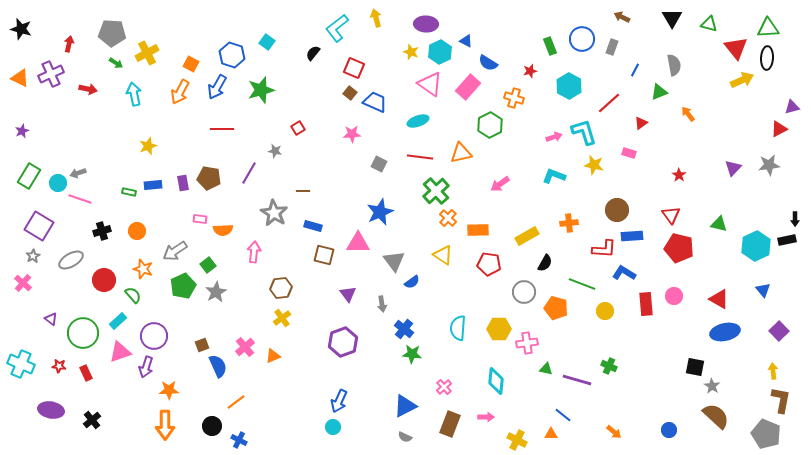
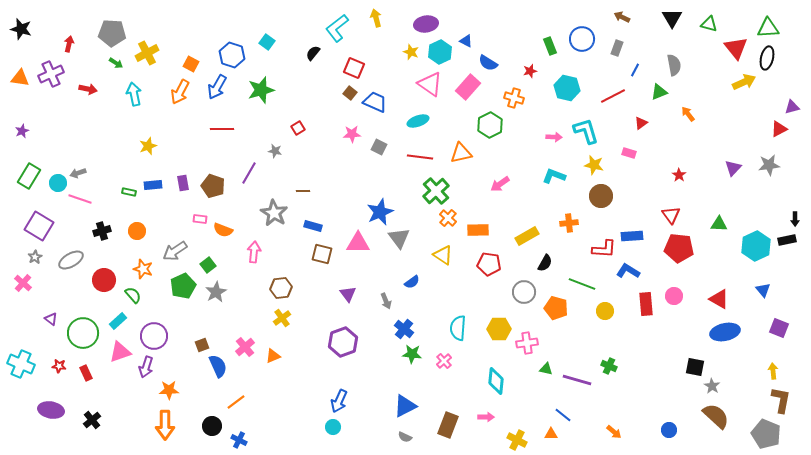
purple ellipse at (426, 24): rotated 10 degrees counterclockwise
gray rectangle at (612, 47): moved 5 px right, 1 px down
black ellipse at (767, 58): rotated 10 degrees clockwise
orange triangle at (20, 78): rotated 18 degrees counterclockwise
yellow arrow at (742, 80): moved 2 px right, 2 px down
cyan hexagon at (569, 86): moved 2 px left, 2 px down; rotated 15 degrees counterclockwise
red line at (609, 103): moved 4 px right, 7 px up; rotated 15 degrees clockwise
cyan L-shape at (584, 132): moved 2 px right, 1 px up
pink arrow at (554, 137): rotated 21 degrees clockwise
gray square at (379, 164): moved 17 px up
brown pentagon at (209, 178): moved 4 px right, 8 px down; rotated 10 degrees clockwise
brown circle at (617, 210): moved 16 px left, 14 px up
green triangle at (719, 224): rotated 12 degrees counterclockwise
orange semicircle at (223, 230): rotated 24 degrees clockwise
red pentagon at (679, 248): rotated 8 degrees counterclockwise
brown square at (324, 255): moved 2 px left, 1 px up
gray star at (33, 256): moved 2 px right, 1 px down
gray triangle at (394, 261): moved 5 px right, 23 px up
blue L-shape at (624, 273): moved 4 px right, 2 px up
gray arrow at (382, 304): moved 4 px right, 3 px up; rotated 14 degrees counterclockwise
purple square at (779, 331): moved 3 px up; rotated 24 degrees counterclockwise
pink cross at (444, 387): moved 26 px up
brown rectangle at (450, 424): moved 2 px left, 1 px down
